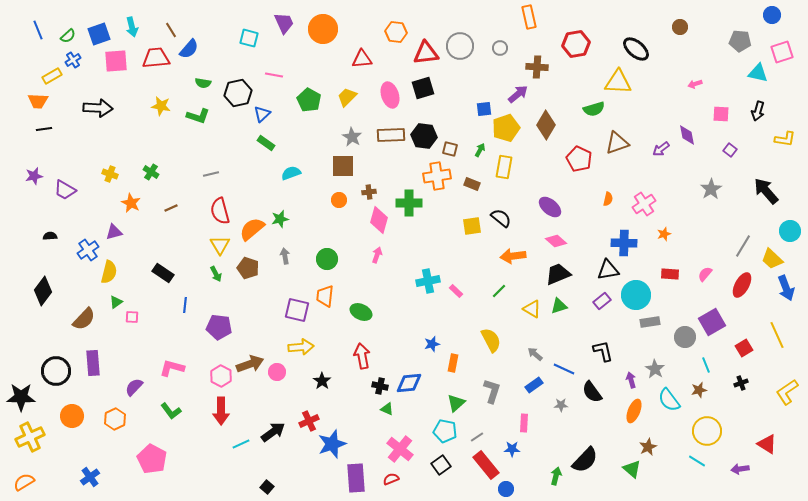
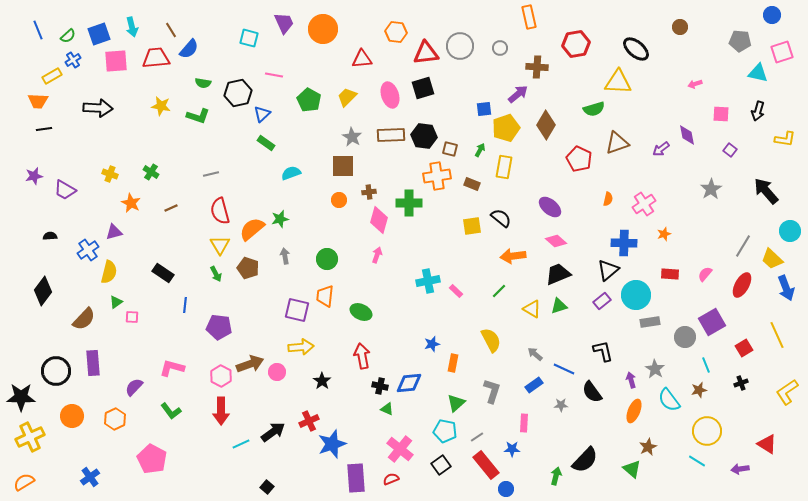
black triangle at (608, 270): rotated 30 degrees counterclockwise
